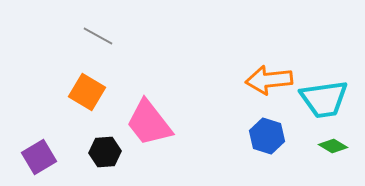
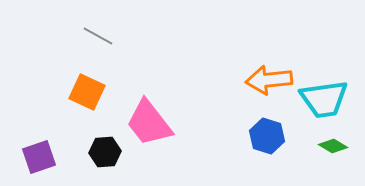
orange square: rotated 6 degrees counterclockwise
purple square: rotated 12 degrees clockwise
